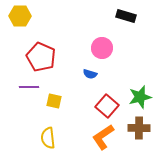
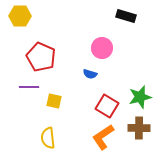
red square: rotated 10 degrees counterclockwise
